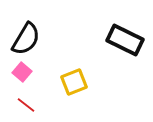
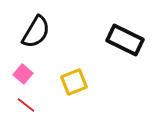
black semicircle: moved 10 px right, 7 px up
pink square: moved 1 px right, 2 px down
